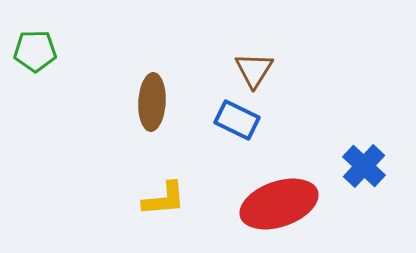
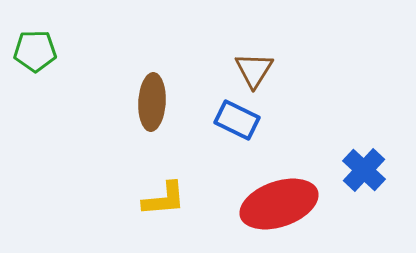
blue cross: moved 4 px down
